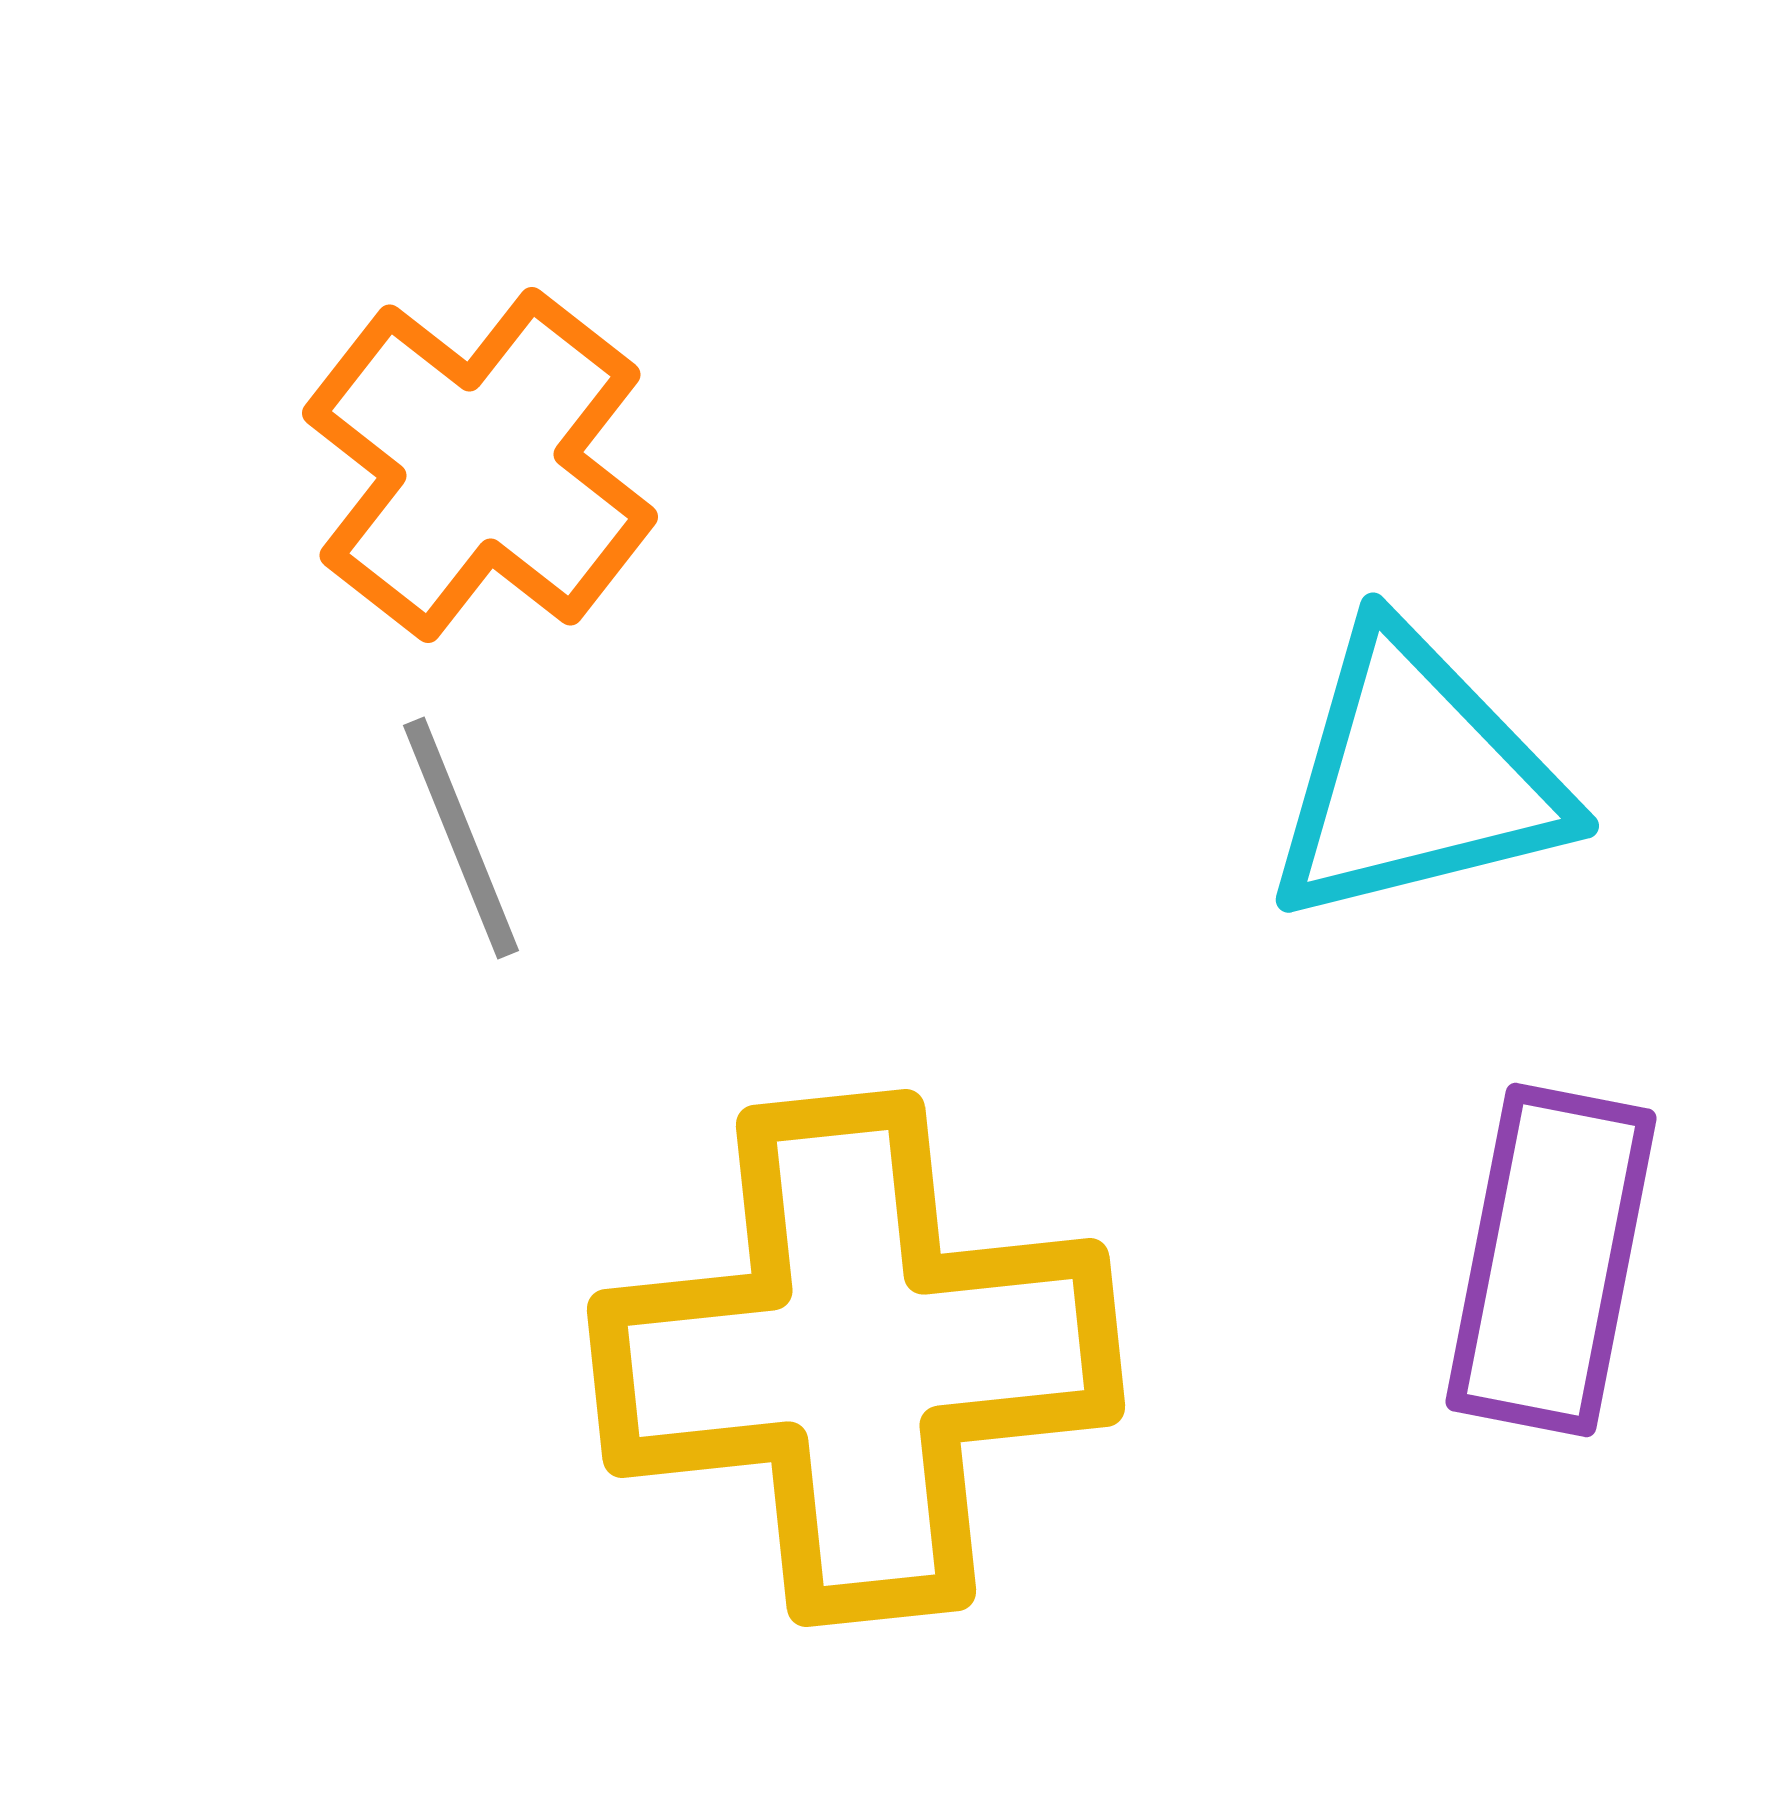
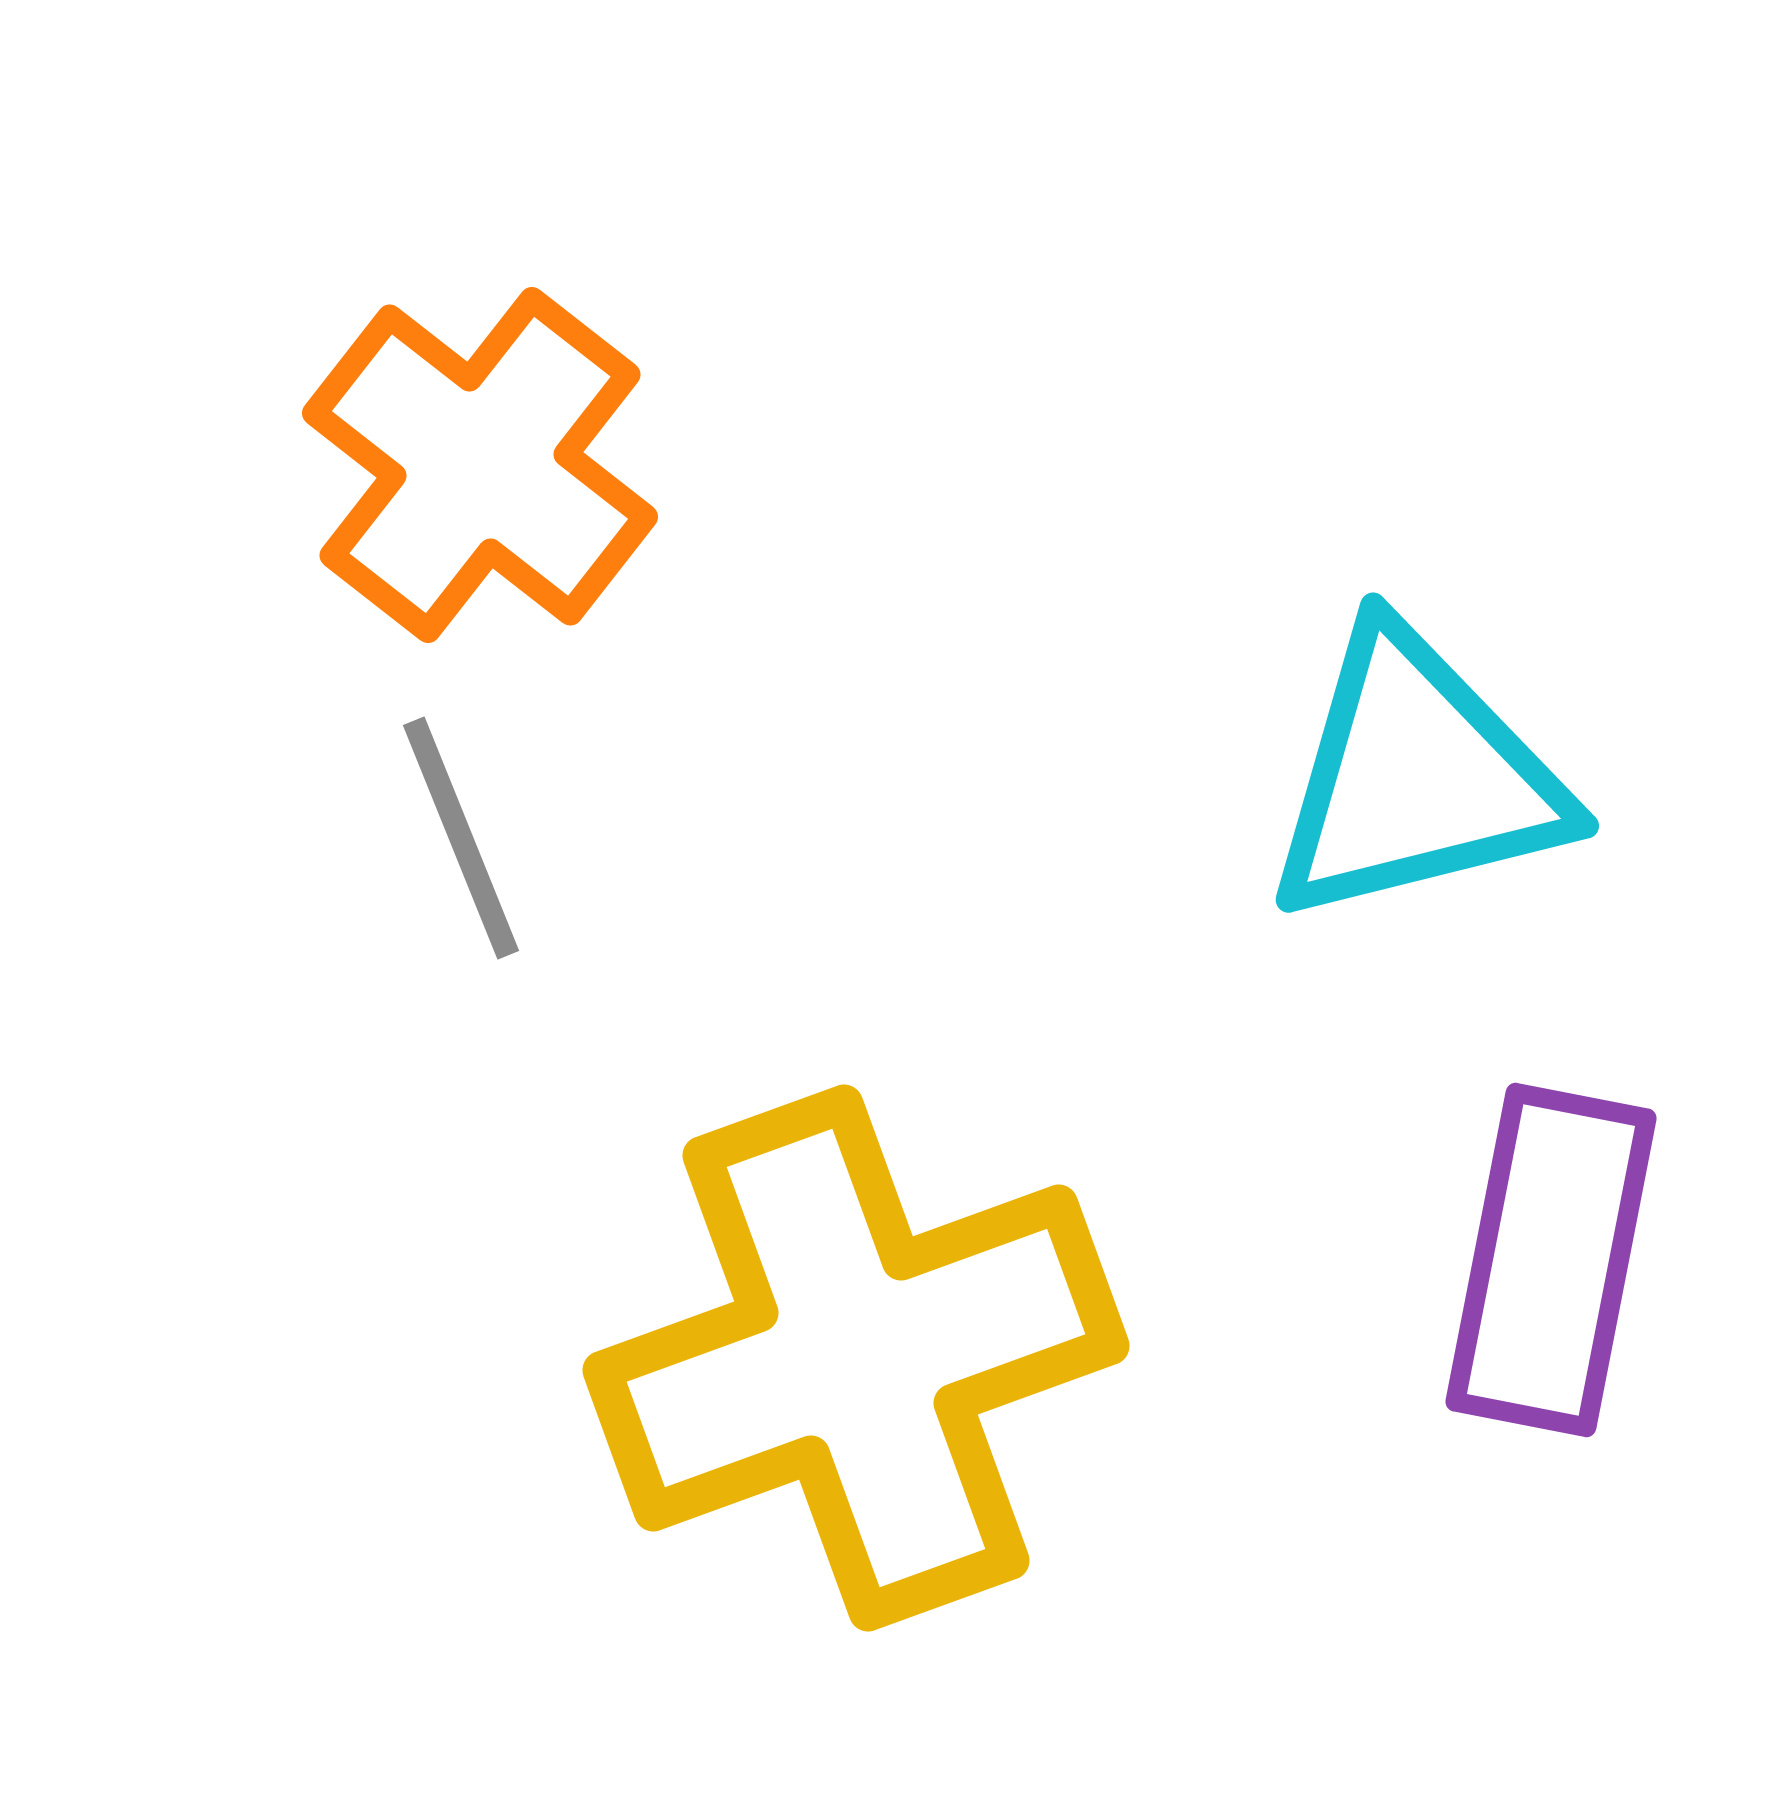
yellow cross: rotated 14 degrees counterclockwise
